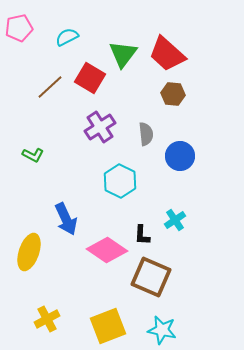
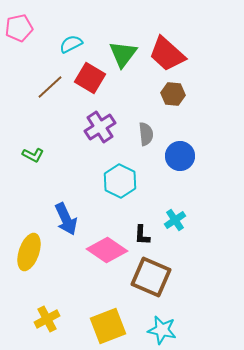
cyan semicircle: moved 4 px right, 7 px down
